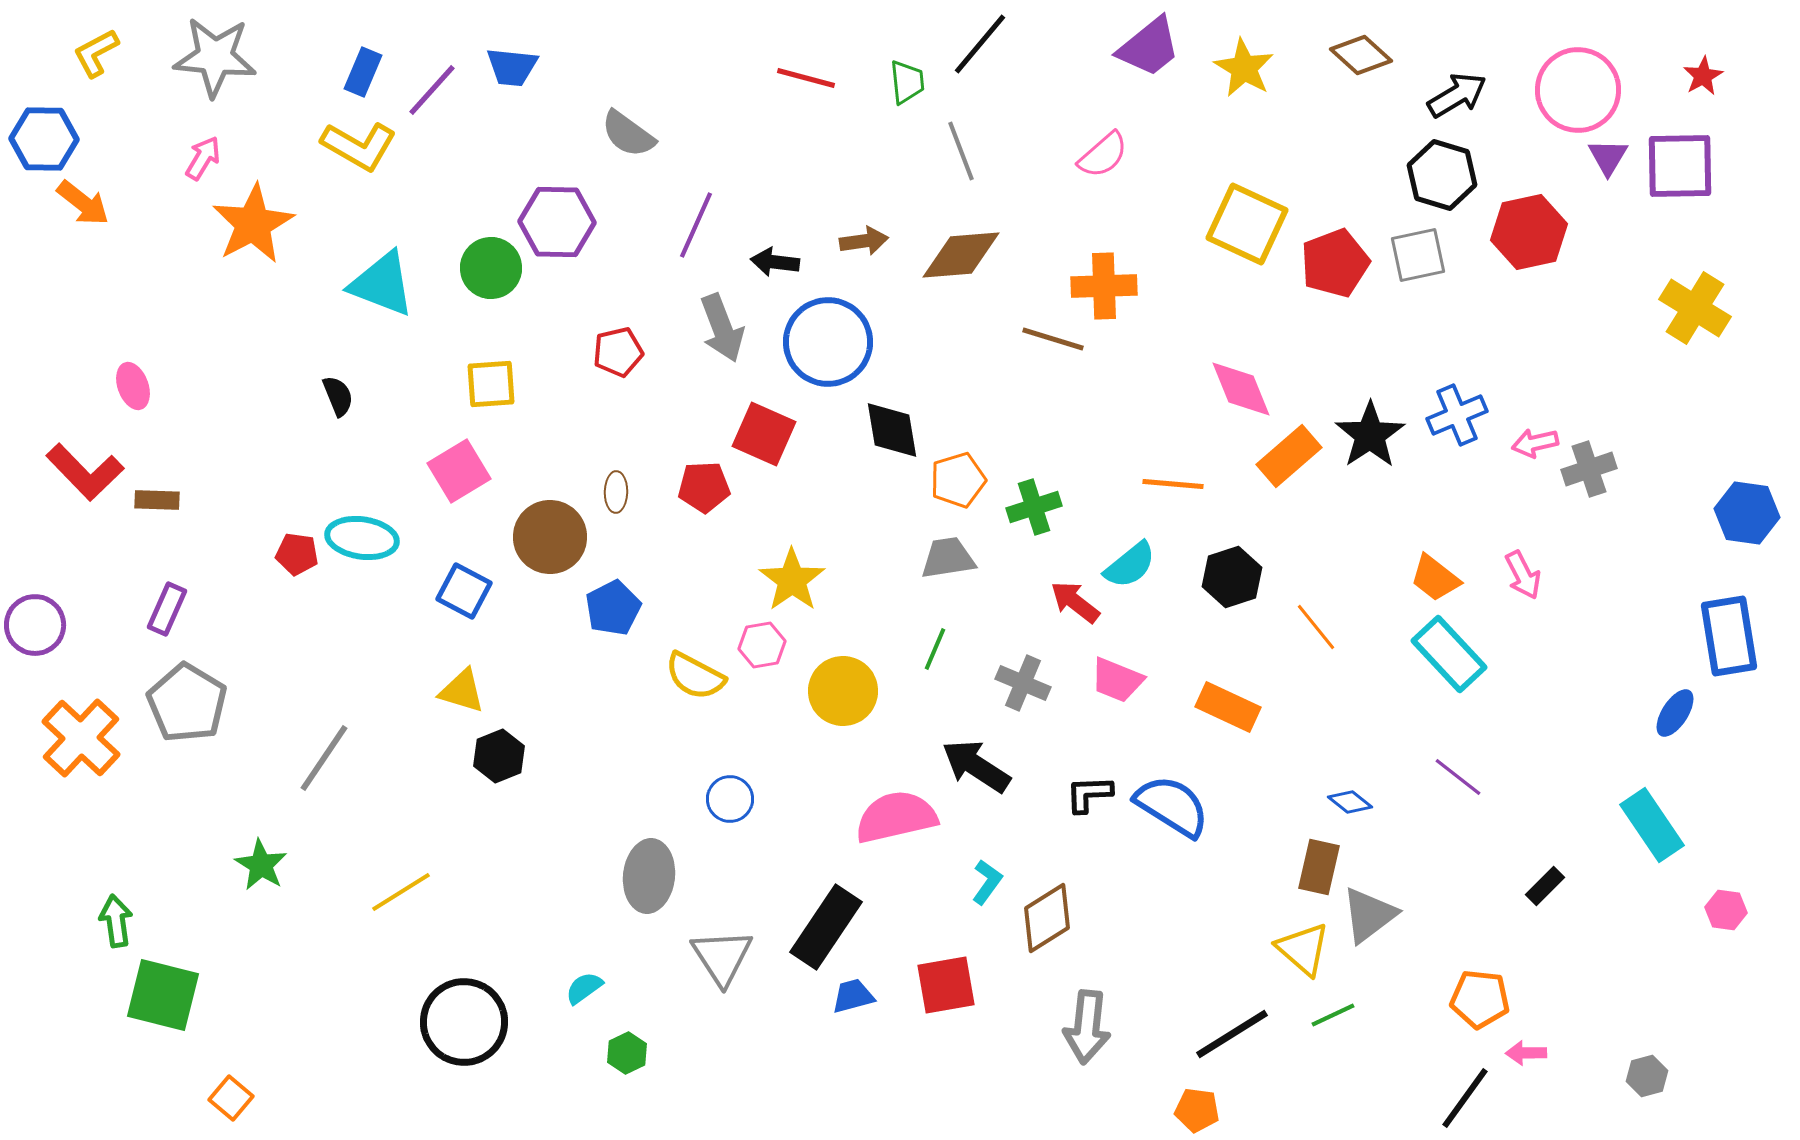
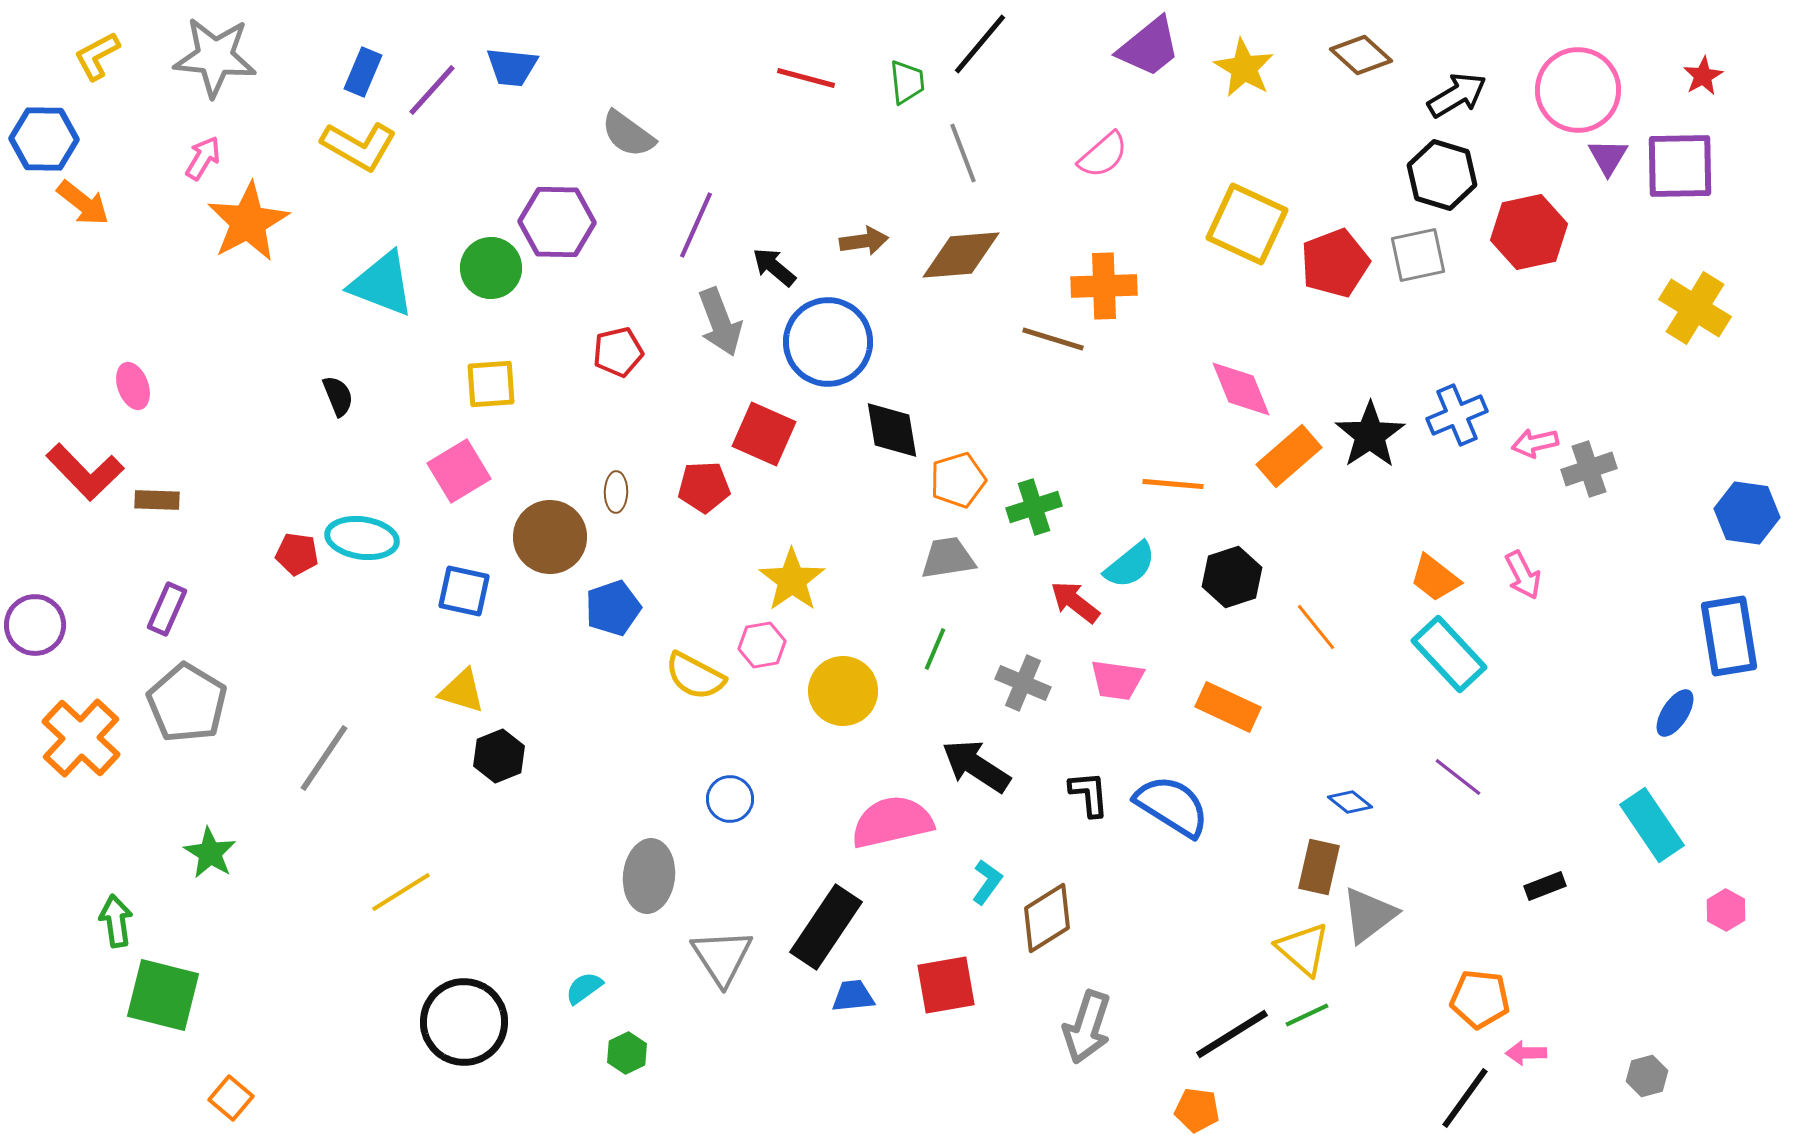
yellow L-shape at (96, 53): moved 1 px right, 3 px down
gray line at (961, 151): moved 2 px right, 2 px down
orange star at (253, 224): moved 5 px left, 2 px up
black arrow at (775, 262): moved 1 px left, 5 px down; rotated 33 degrees clockwise
gray arrow at (722, 328): moved 2 px left, 6 px up
blue square at (464, 591): rotated 16 degrees counterclockwise
blue pentagon at (613, 608): rotated 8 degrees clockwise
pink trapezoid at (1117, 680): rotated 14 degrees counterclockwise
black L-shape at (1089, 794): rotated 87 degrees clockwise
pink semicircle at (896, 817): moved 4 px left, 5 px down
green star at (261, 865): moved 51 px left, 12 px up
black rectangle at (1545, 886): rotated 24 degrees clockwise
pink hexagon at (1726, 910): rotated 21 degrees clockwise
blue trapezoid at (853, 996): rotated 9 degrees clockwise
green line at (1333, 1015): moved 26 px left
gray arrow at (1087, 1027): rotated 12 degrees clockwise
